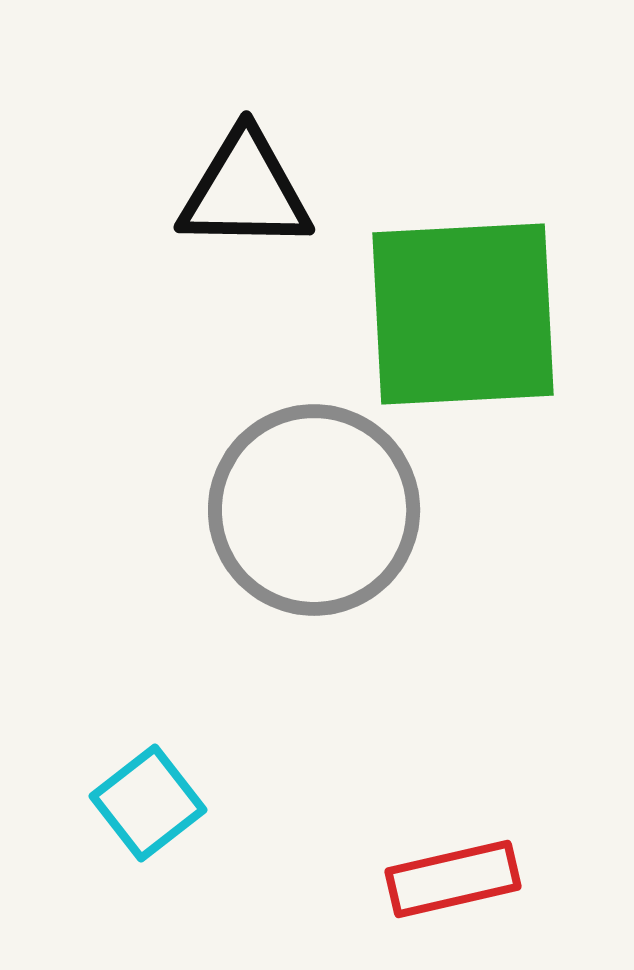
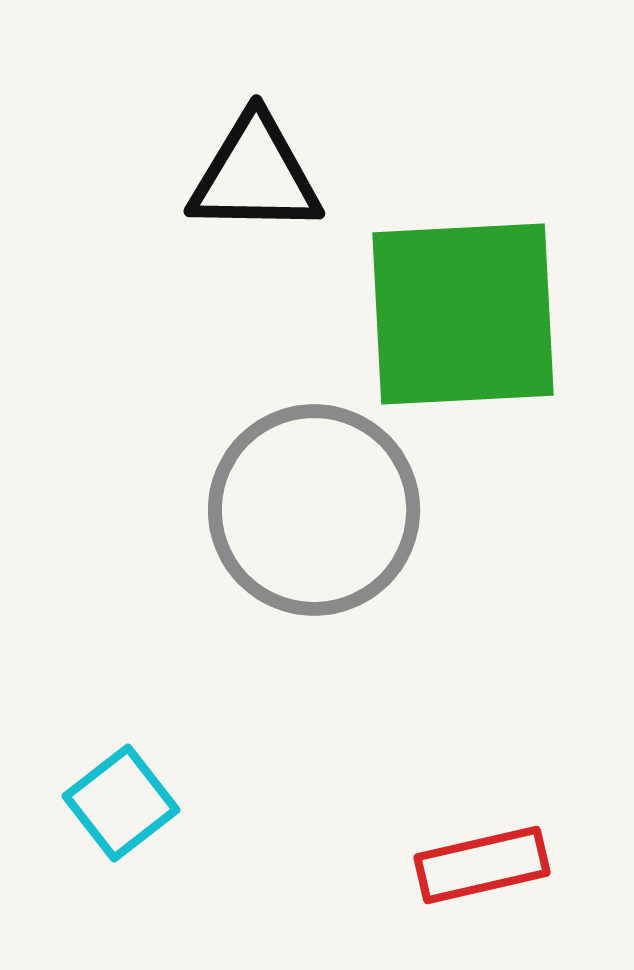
black triangle: moved 10 px right, 16 px up
cyan square: moved 27 px left
red rectangle: moved 29 px right, 14 px up
